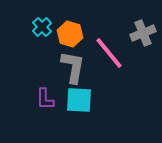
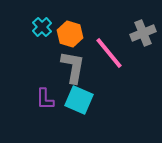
cyan square: rotated 20 degrees clockwise
